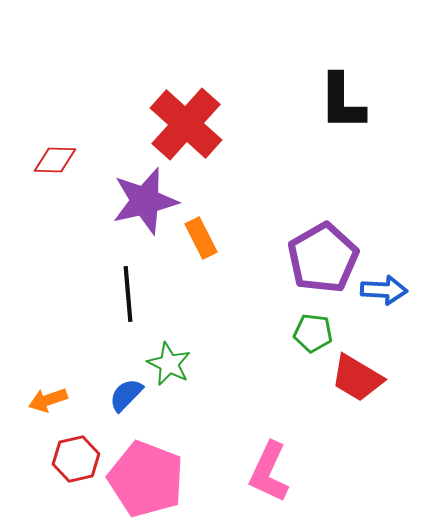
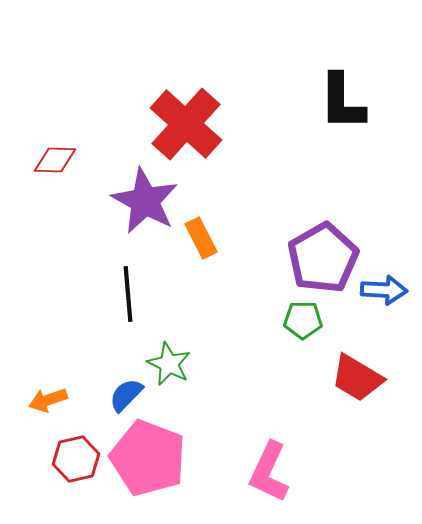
purple star: rotated 30 degrees counterclockwise
green pentagon: moved 10 px left, 13 px up; rotated 6 degrees counterclockwise
pink pentagon: moved 2 px right, 21 px up
